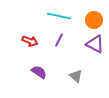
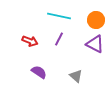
orange circle: moved 2 px right
purple line: moved 1 px up
